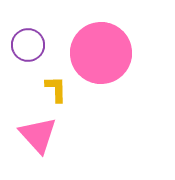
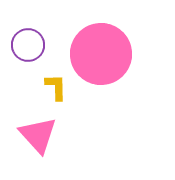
pink circle: moved 1 px down
yellow L-shape: moved 2 px up
